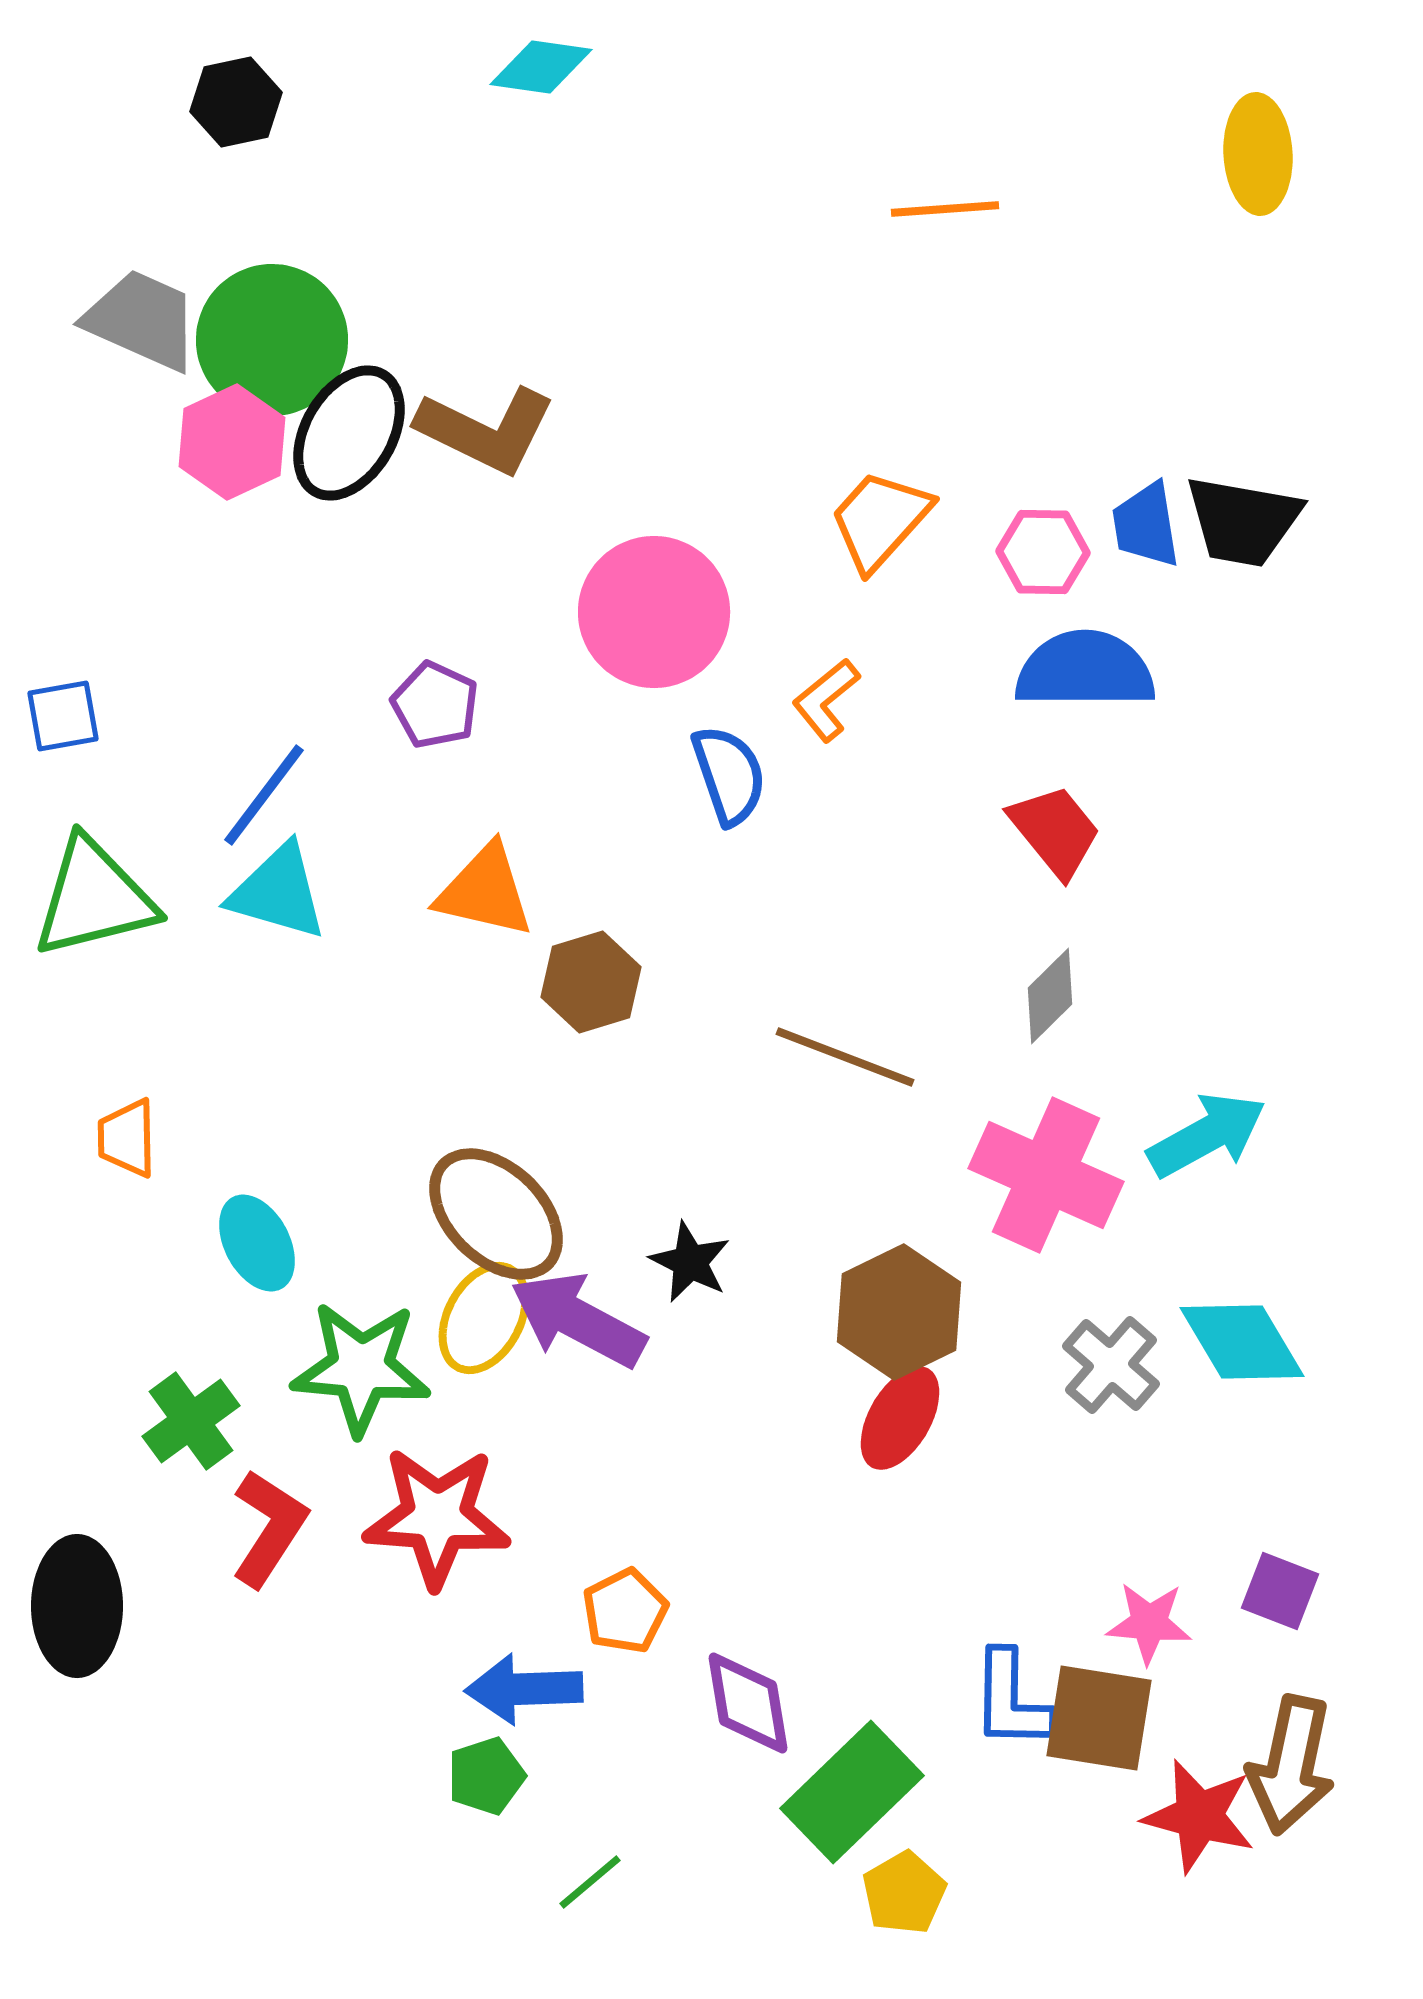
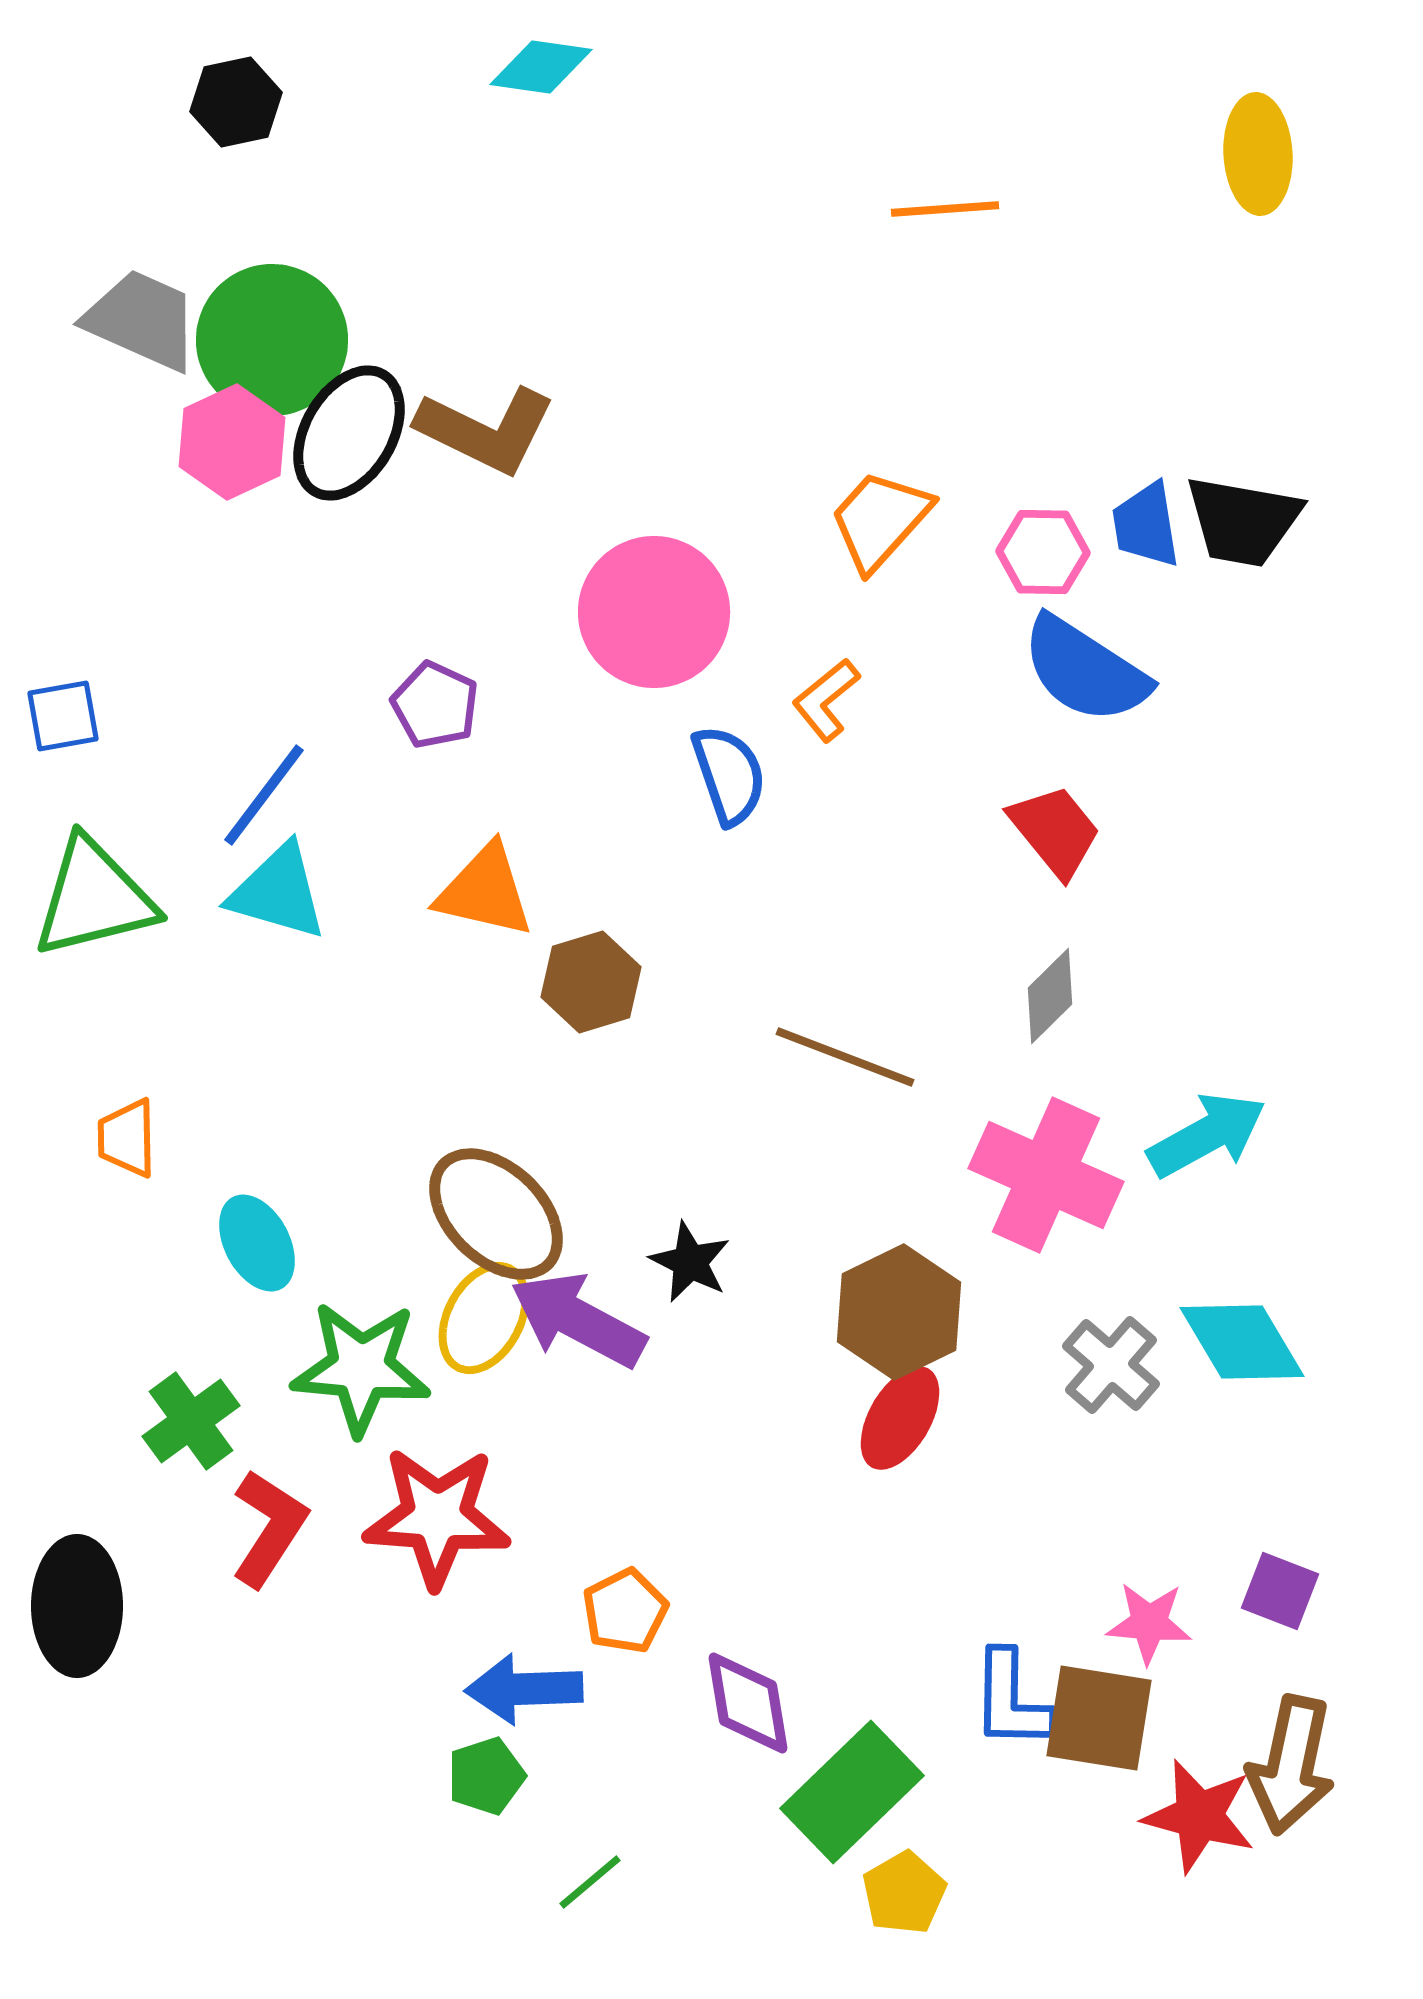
blue semicircle at (1085, 670): rotated 147 degrees counterclockwise
